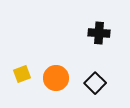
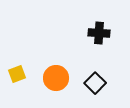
yellow square: moved 5 px left
